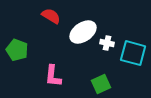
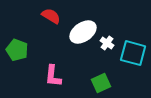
white cross: rotated 24 degrees clockwise
green square: moved 1 px up
